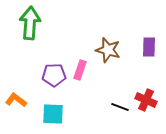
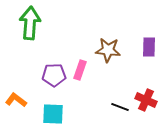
brown star: rotated 10 degrees counterclockwise
